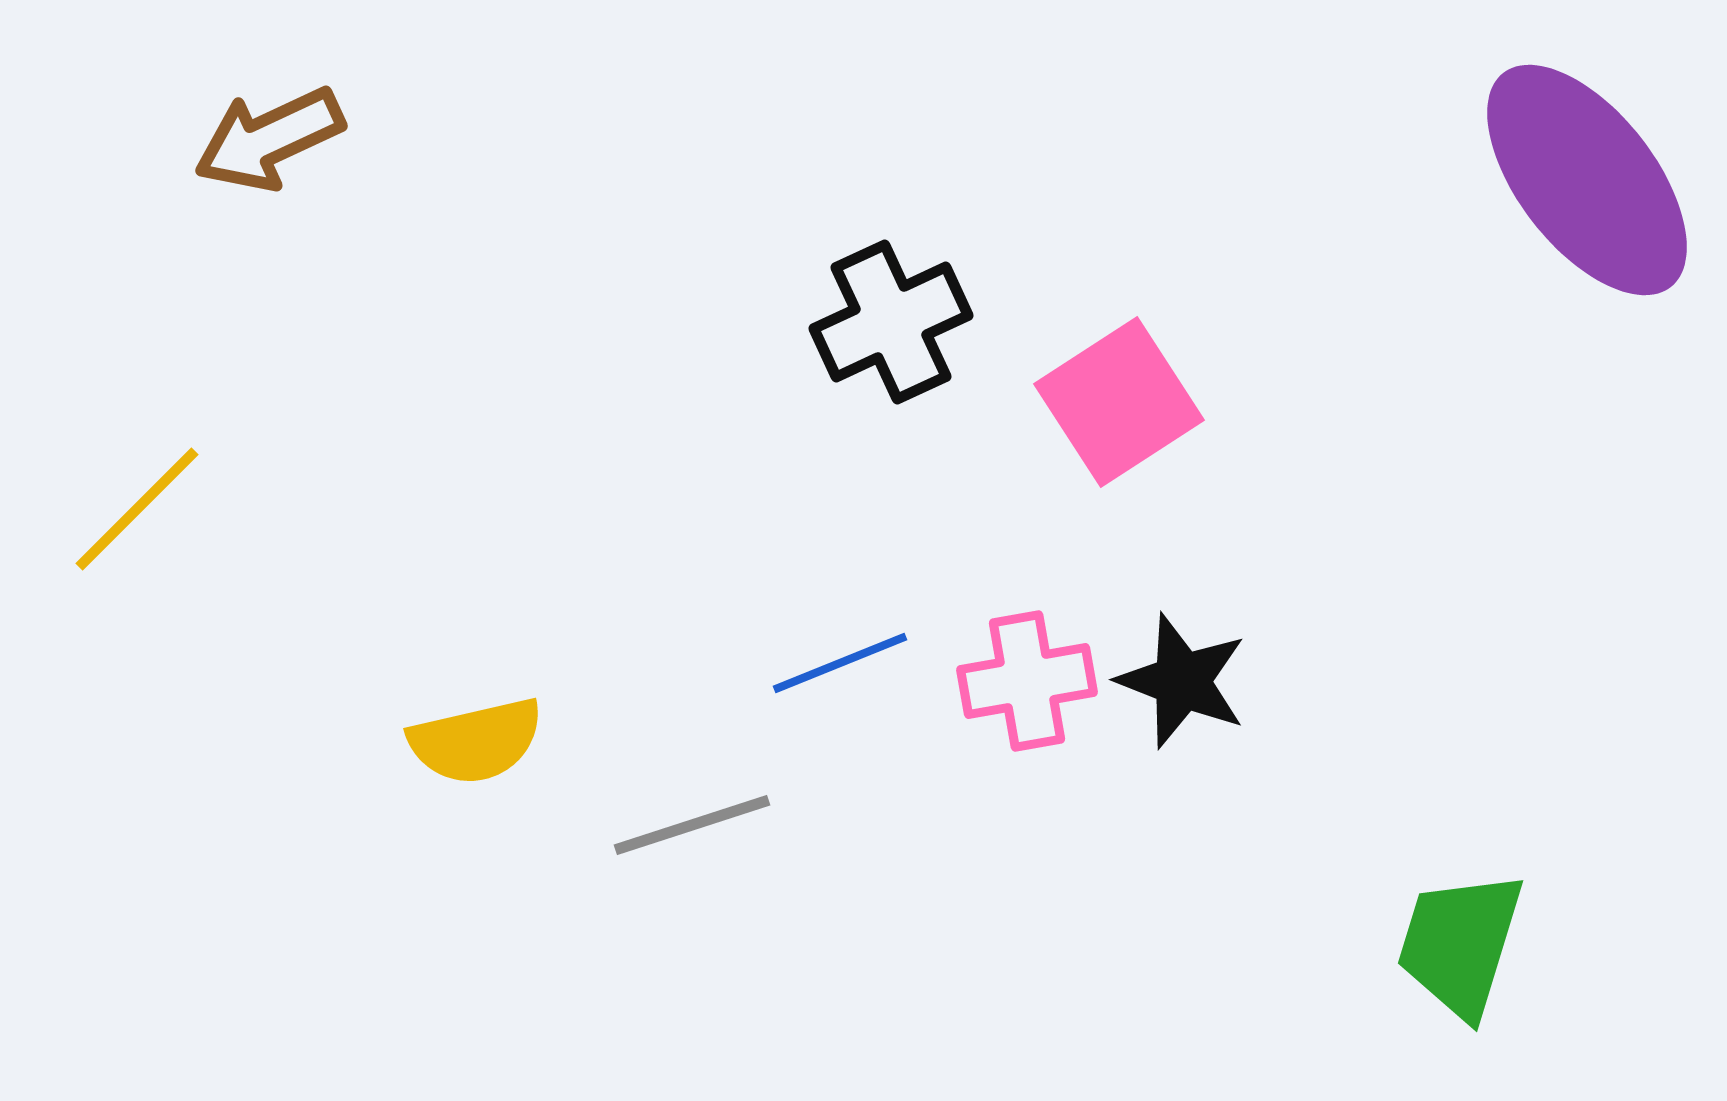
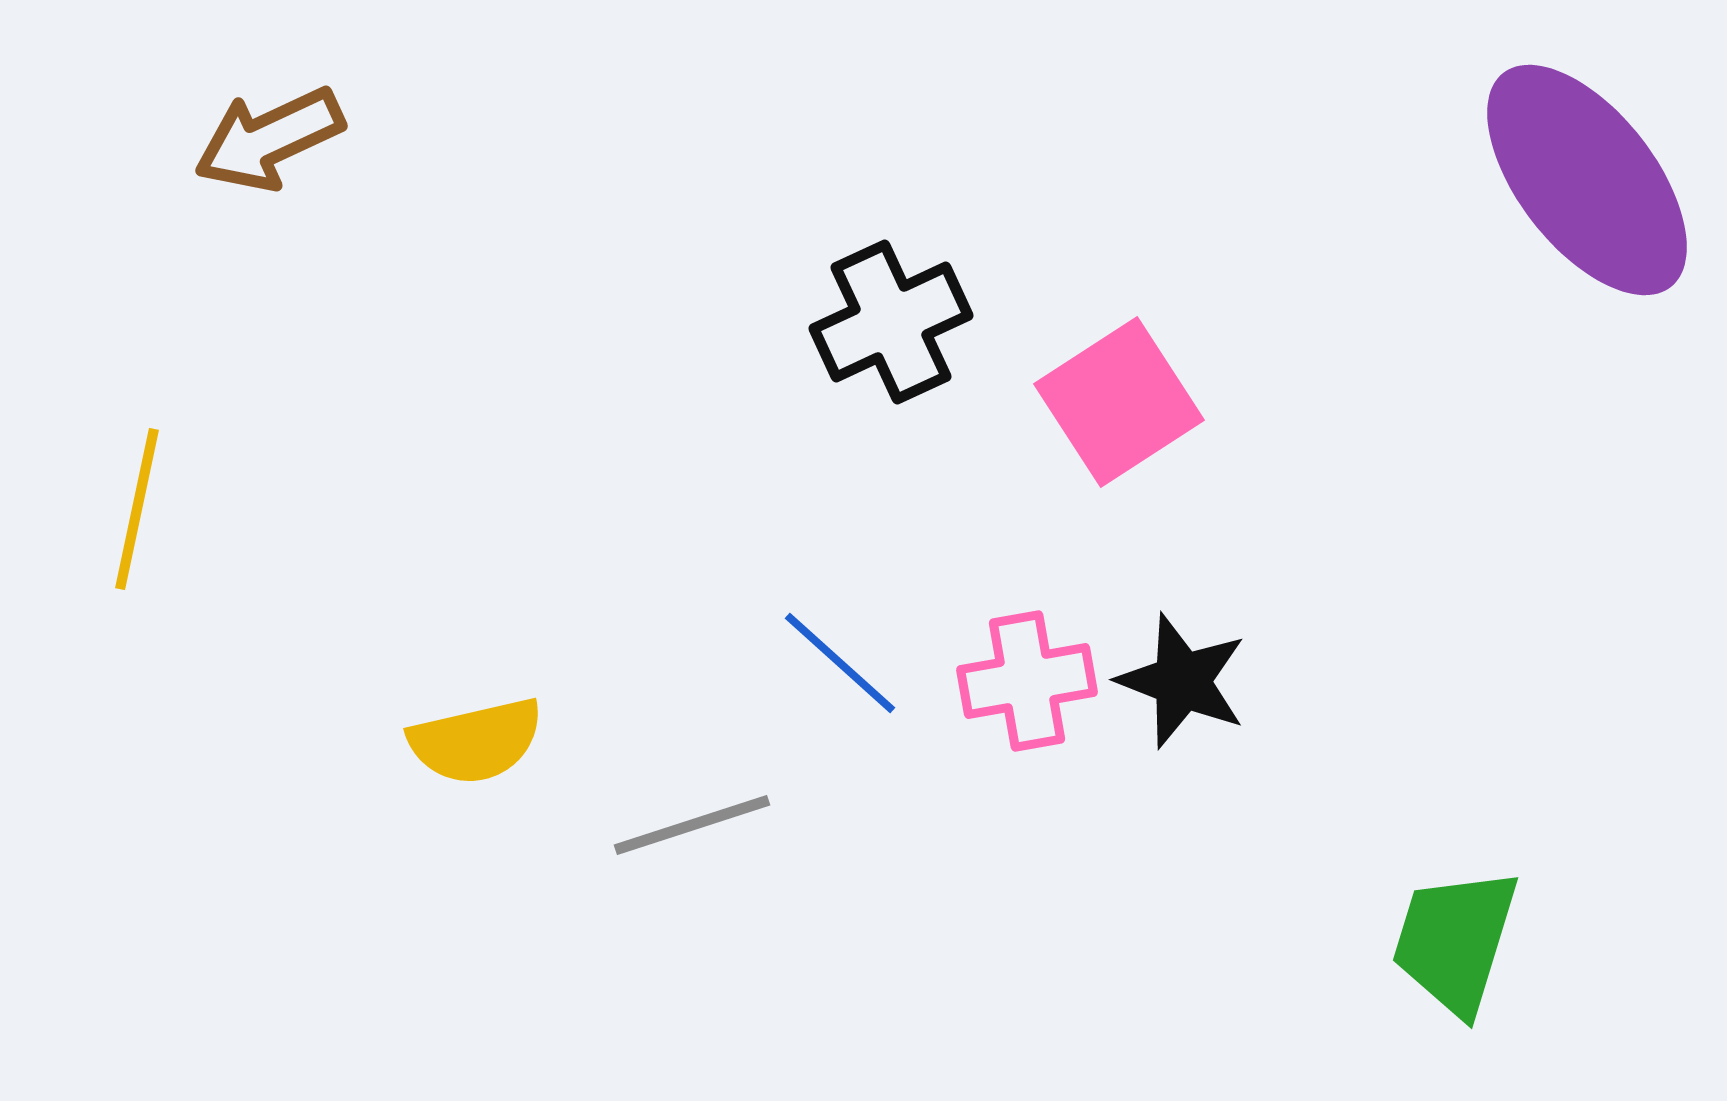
yellow line: rotated 33 degrees counterclockwise
blue line: rotated 64 degrees clockwise
green trapezoid: moved 5 px left, 3 px up
